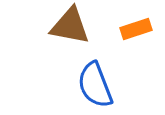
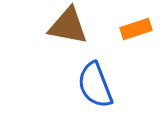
brown triangle: moved 2 px left
